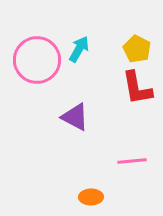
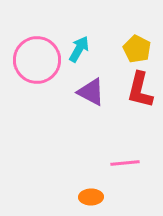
red L-shape: moved 3 px right, 2 px down; rotated 24 degrees clockwise
purple triangle: moved 16 px right, 25 px up
pink line: moved 7 px left, 2 px down
